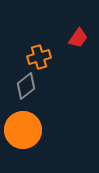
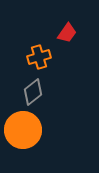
red trapezoid: moved 11 px left, 5 px up
gray diamond: moved 7 px right, 6 px down
